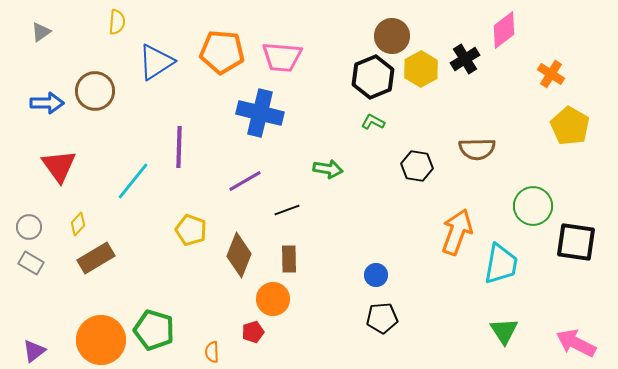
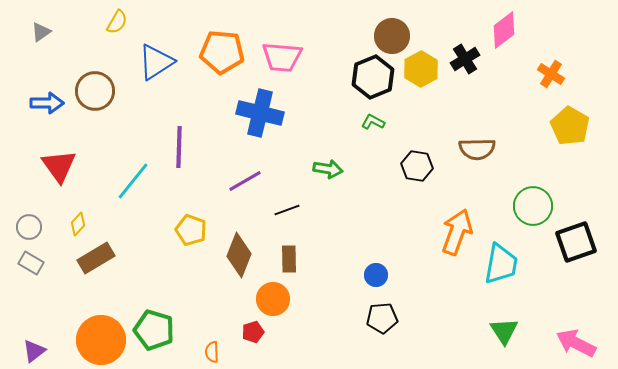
yellow semicircle at (117, 22): rotated 25 degrees clockwise
black square at (576, 242): rotated 27 degrees counterclockwise
